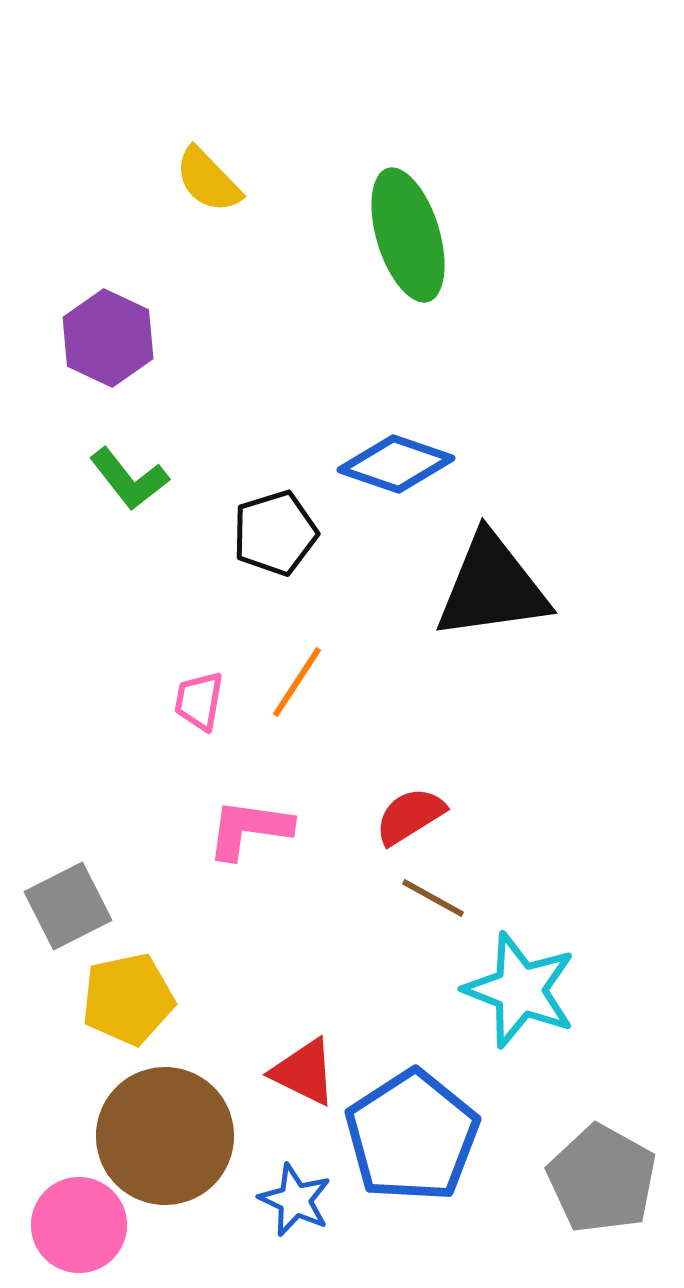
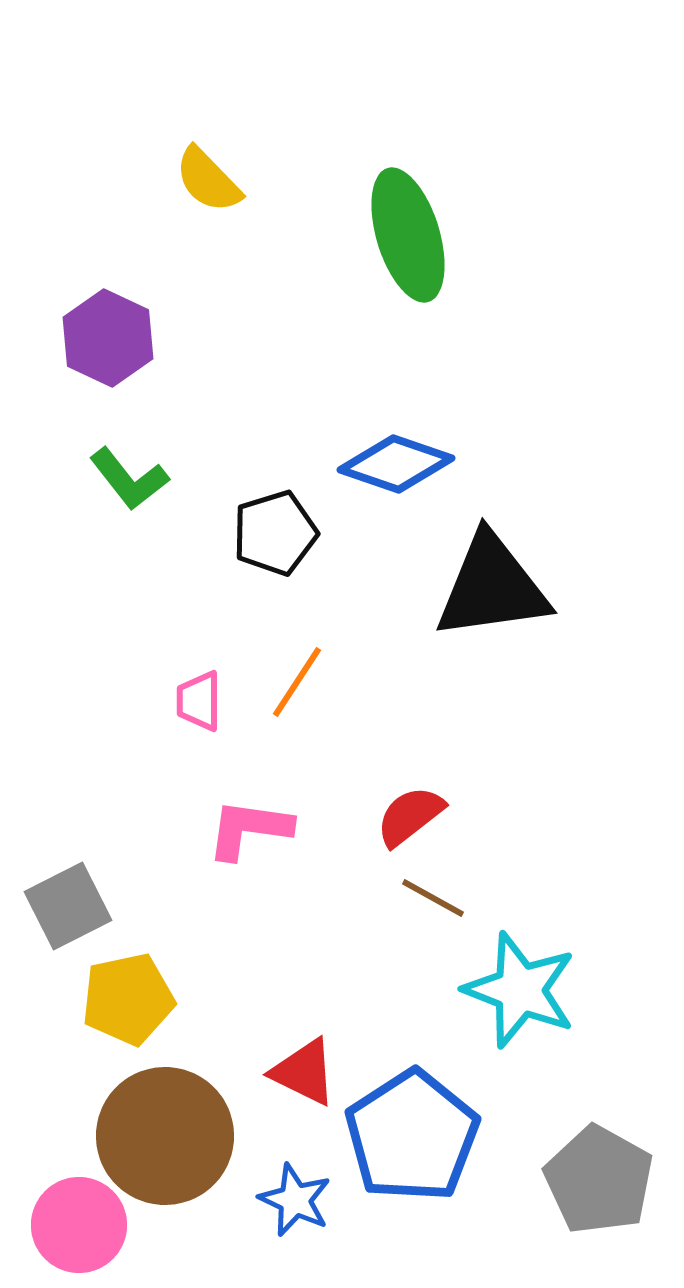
pink trapezoid: rotated 10 degrees counterclockwise
red semicircle: rotated 6 degrees counterclockwise
gray pentagon: moved 3 px left, 1 px down
